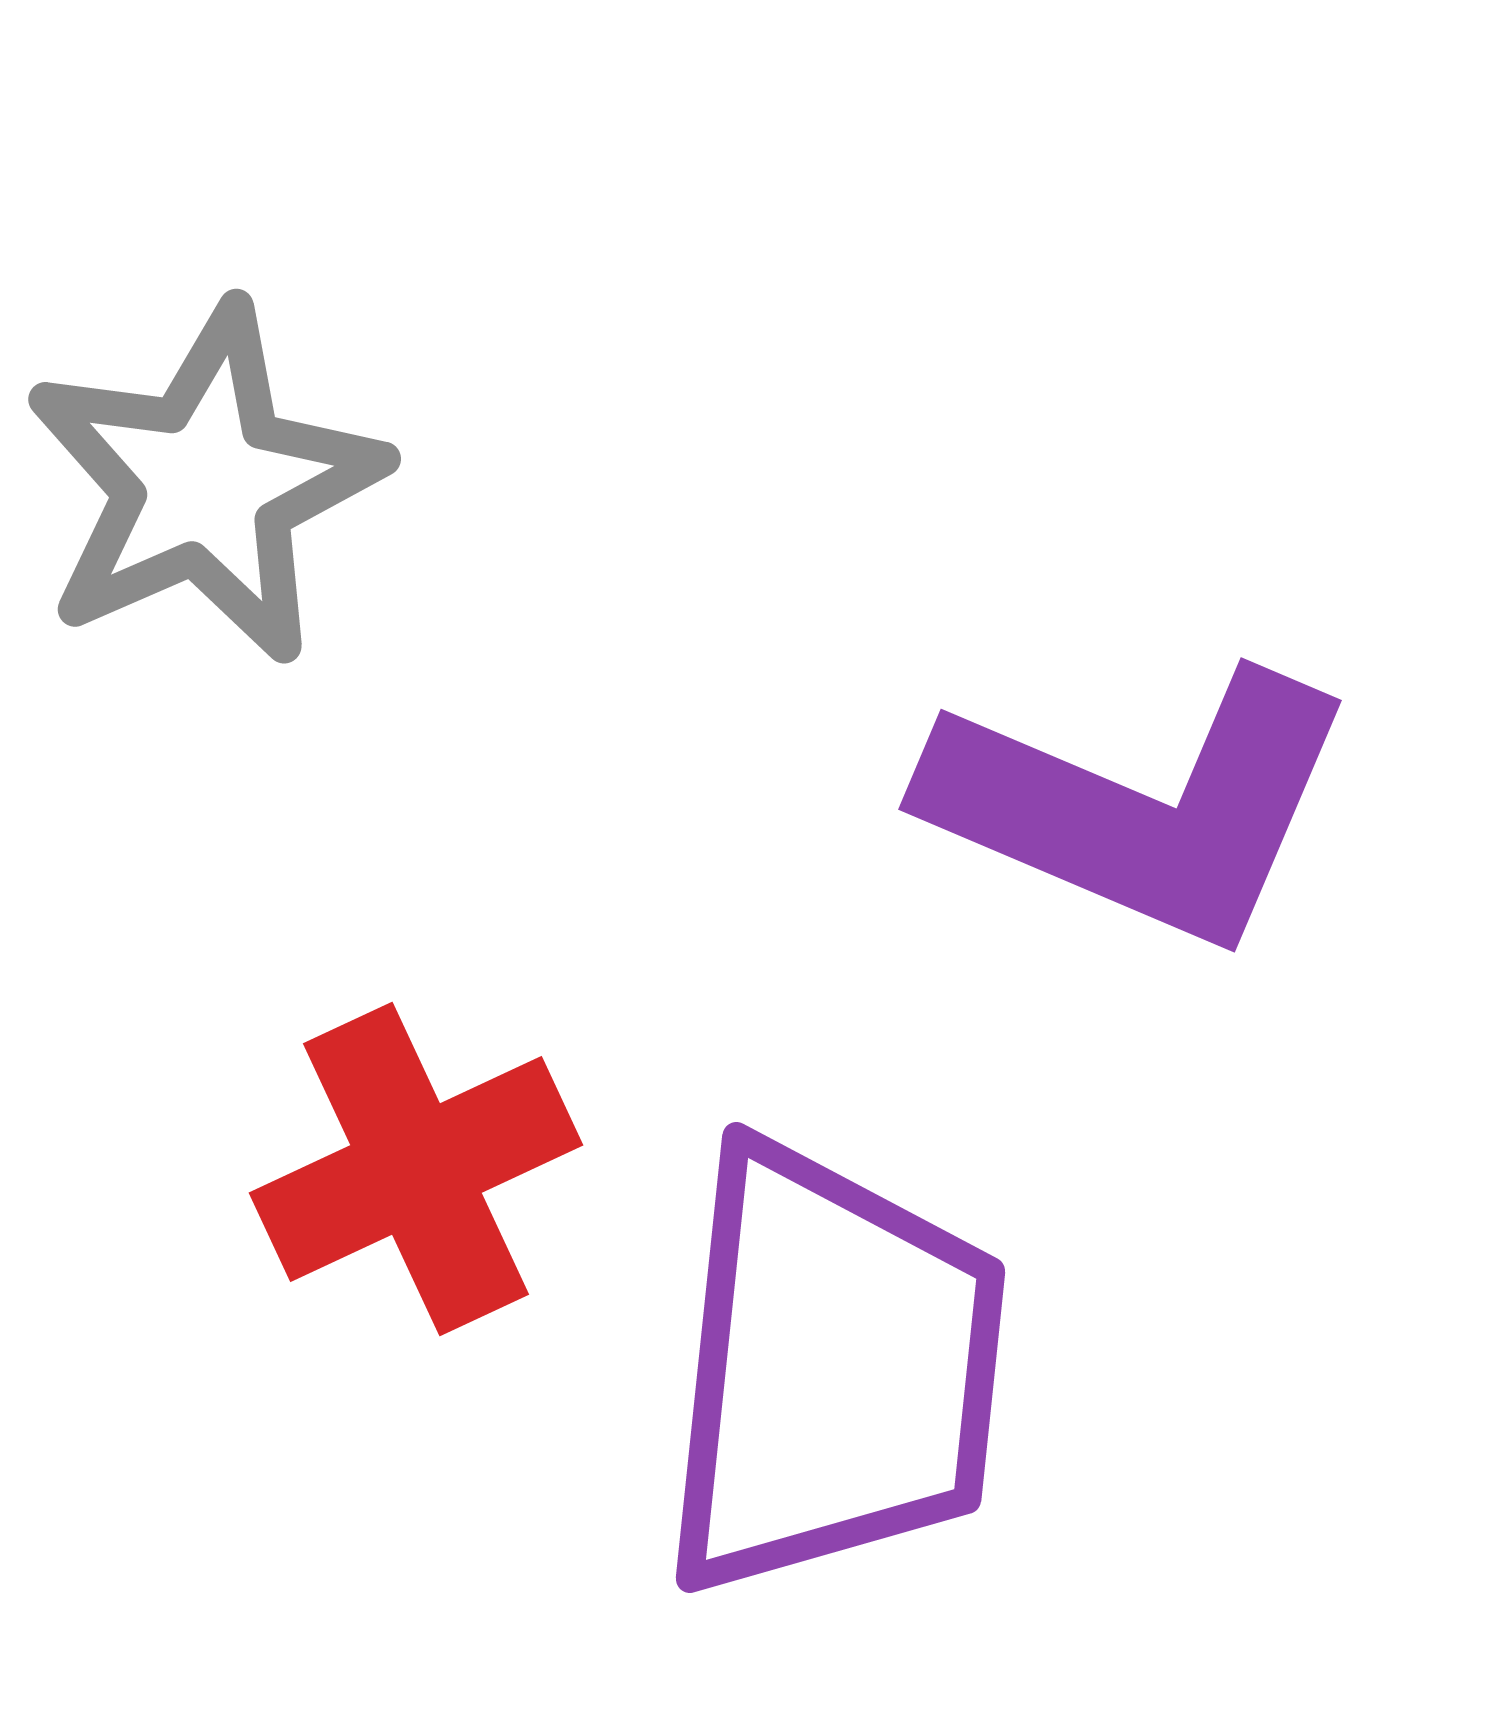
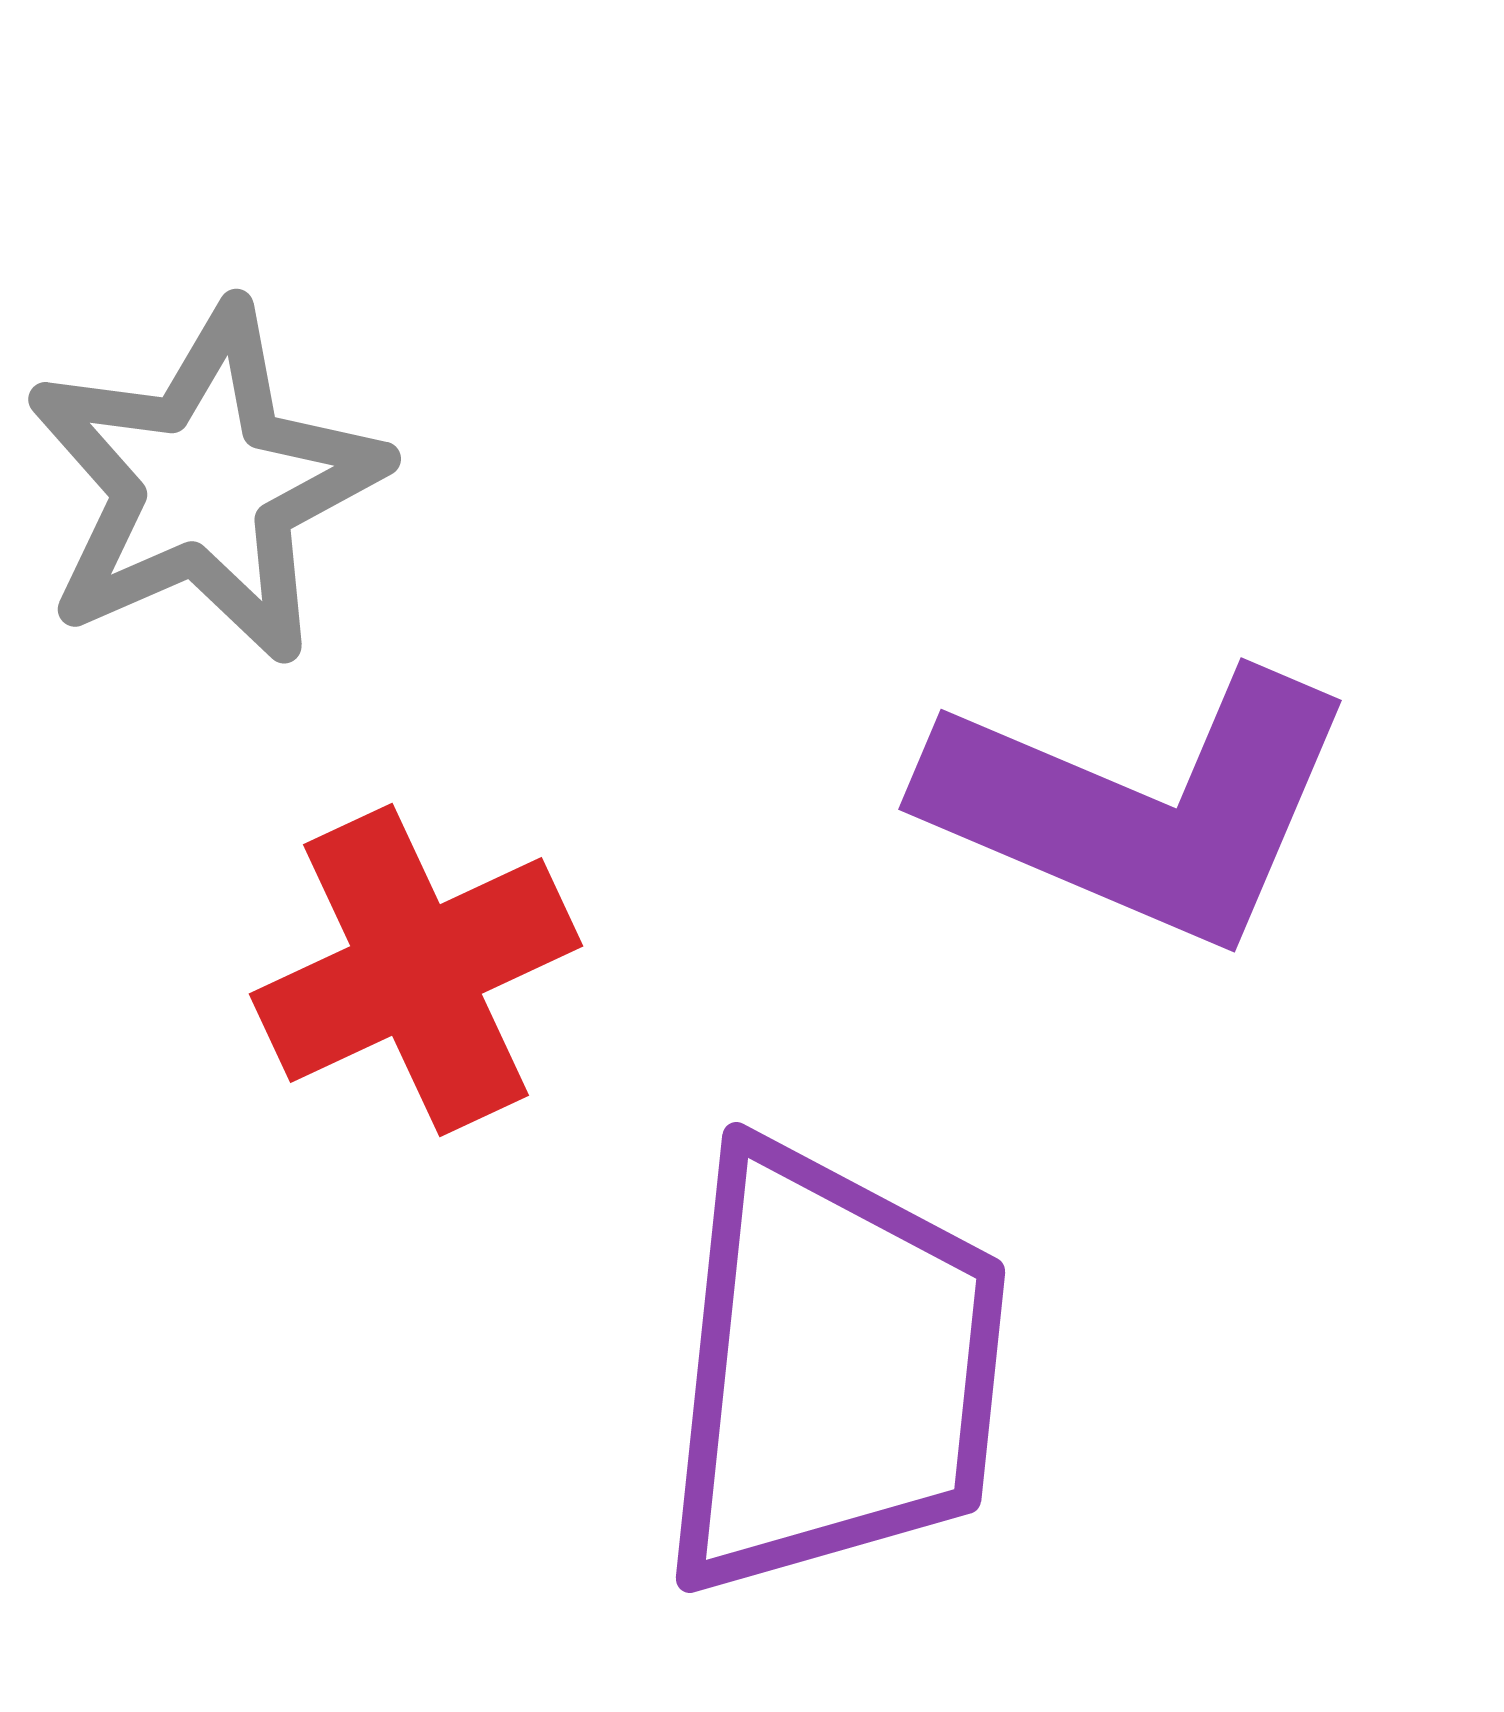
red cross: moved 199 px up
